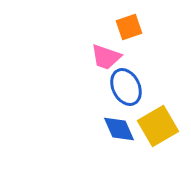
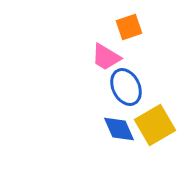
pink trapezoid: rotated 12 degrees clockwise
yellow square: moved 3 px left, 1 px up
